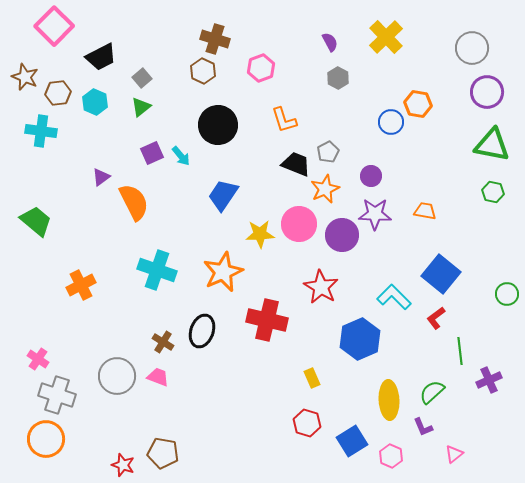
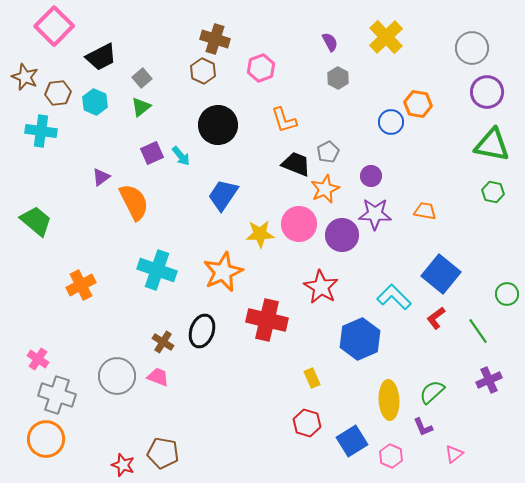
green line at (460, 351): moved 18 px right, 20 px up; rotated 28 degrees counterclockwise
